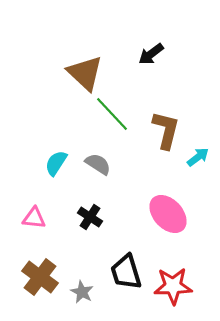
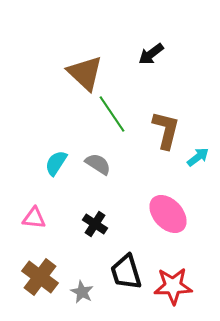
green line: rotated 9 degrees clockwise
black cross: moved 5 px right, 7 px down
